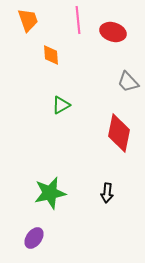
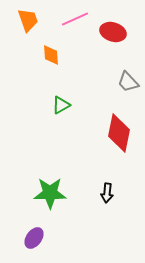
pink line: moved 3 px left, 1 px up; rotated 72 degrees clockwise
green star: rotated 12 degrees clockwise
